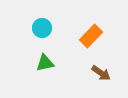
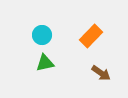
cyan circle: moved 7 px down
